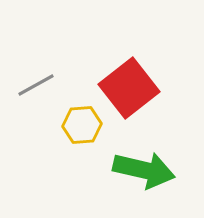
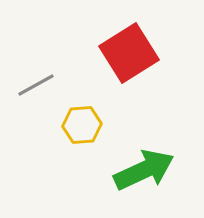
red square: moved 35 px up; rotated 6 degrees clockwise
green arrow: rotated 38 degrees counterclockwise
